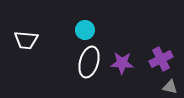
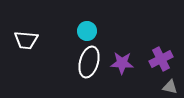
cyan circle: moved 2 px right, 1 px down
